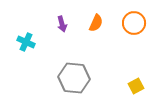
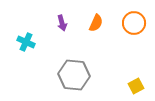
purple arrow: moved 1 px up
gray hexagon: moved 3 px up
